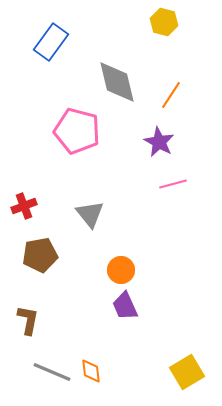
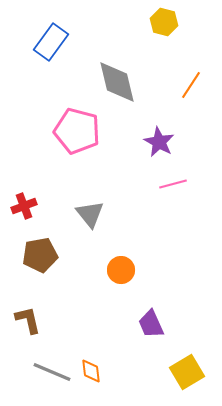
orange line: moved 20 px right, 10 px up
purple trapezoid: moved 26 px right, 18 px down
brown L-shape: rotated 24 degrees counterclockwise
